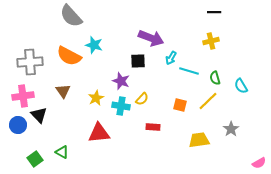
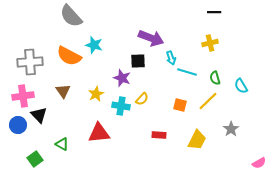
yellow cross: moved 1 px left, 2 px down
cyan arrow: rotated 48 degrees counterclockwise
cyan line: moved 2 px left, 1 px down
purple star: moved 1 px right, 3 px up
yellow star: moved 4 px up
red rectangle: moved 6 px right, 8 px down
yellow trapezoid: moved 2 px left; rotated 125 degrees clockwise
green triangle: moved 8 px up
